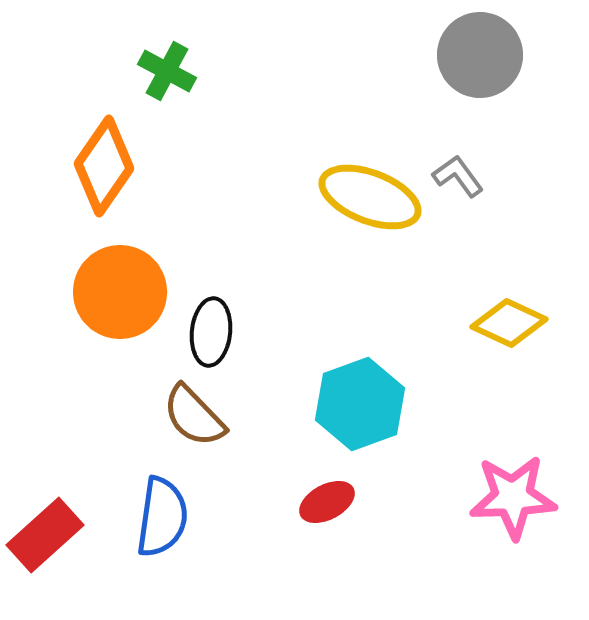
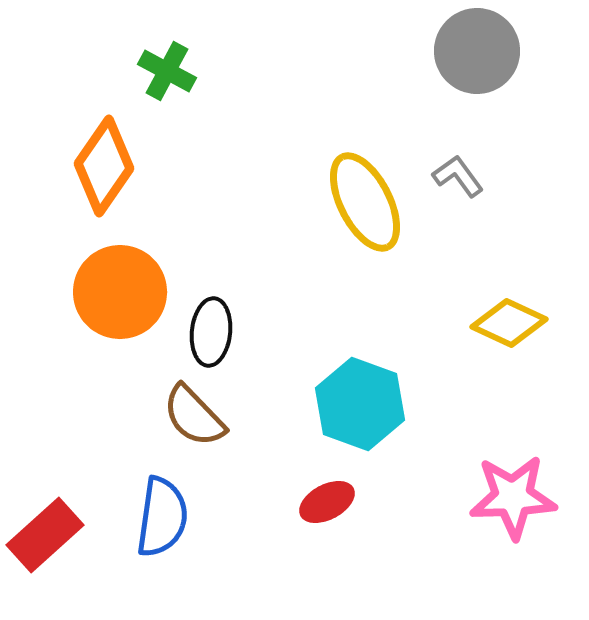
gray circle: moved 3 px left, 4 px up
yellow ellipse: moved 5 px left, 5 px down; rotated 42 degrees clockwise
cyan hexagon: rotated 20 degrees counterclockwise
